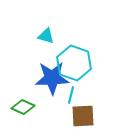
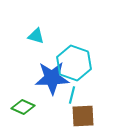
cyan triangle: moved 10 px left
cyan line: moved 1 px right
